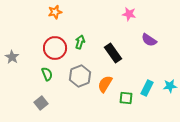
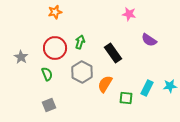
gray star: moved 9 px right
gray hexagon: moved 2 px right, 4 px up; rotated 10 degrees counterclockwise
gray square: moved 8 px right, 2 px down; rotated 16 degrees clockwise
